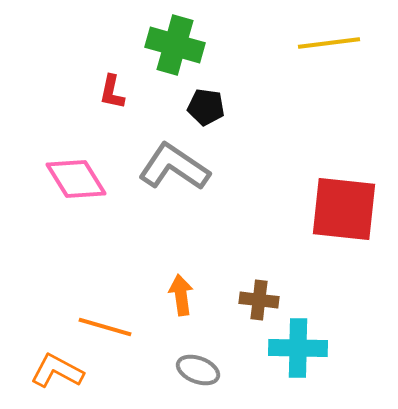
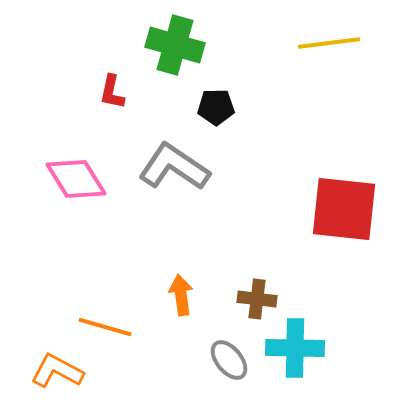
black pentagon: moved 10 px right; rotated 9 degrees counterclockwise
brown cross: moved 2 px left, 1 px up
cyan cross: moved 3 px left
gray ellipse: moved 31 px right, 10 px up; rotated 30 degrees clockwise
